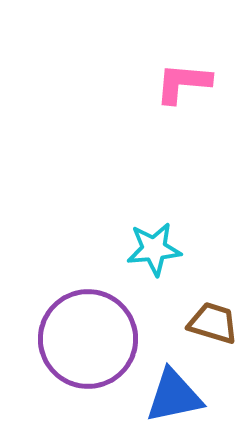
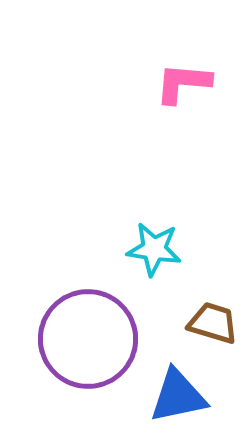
cyan star: rotated 14 degrees clockwise
blue triangle: moved 4 px right
